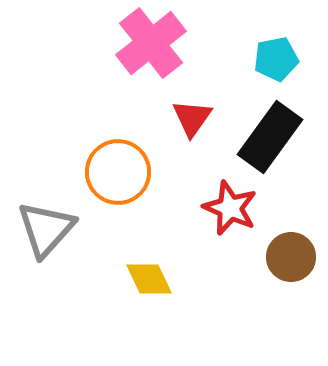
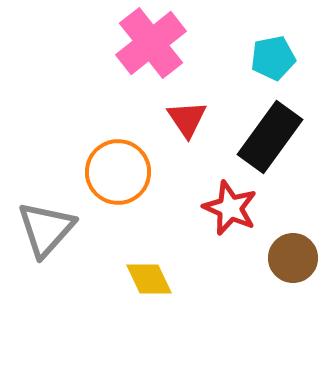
cyan pentagon: moved 3 px left, 1 px up
red triangle: moved 5 px left, 1 px down; rotated 9 degrees counterclockwise
brown circle: moved 2 px right, 1 px down
